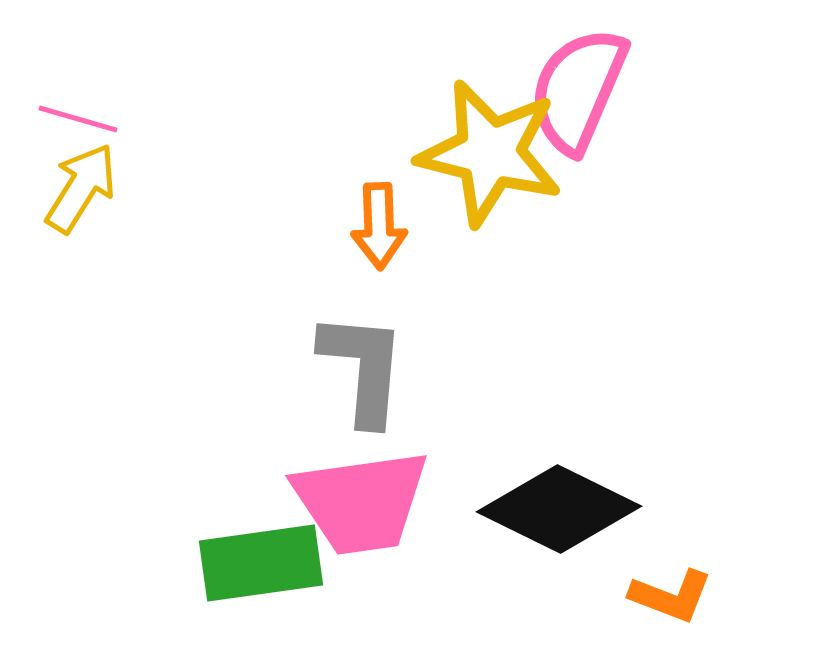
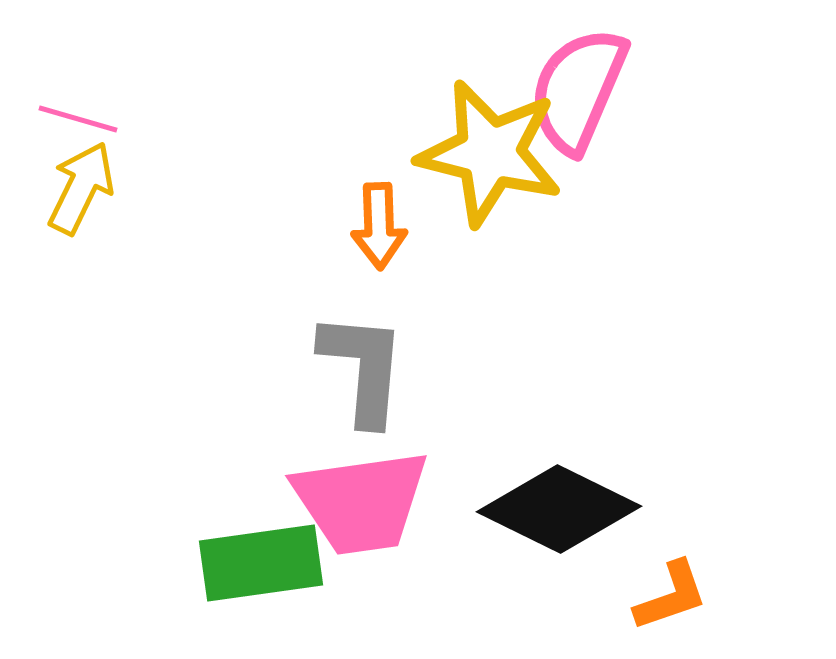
yellow arrow: rotated 6 degrees counterclockwise
orange L-shape: rotated 40 degrees counterclockwise
